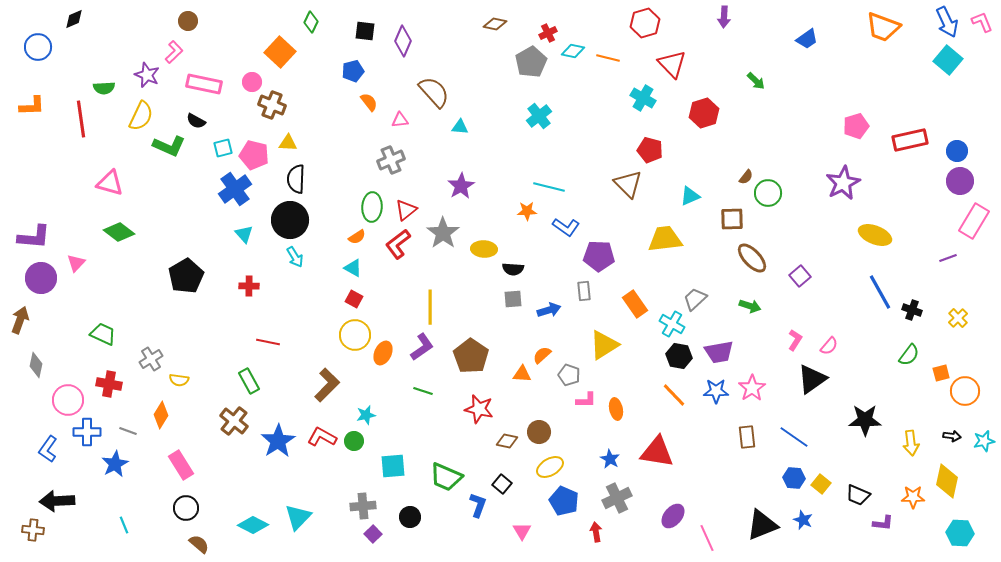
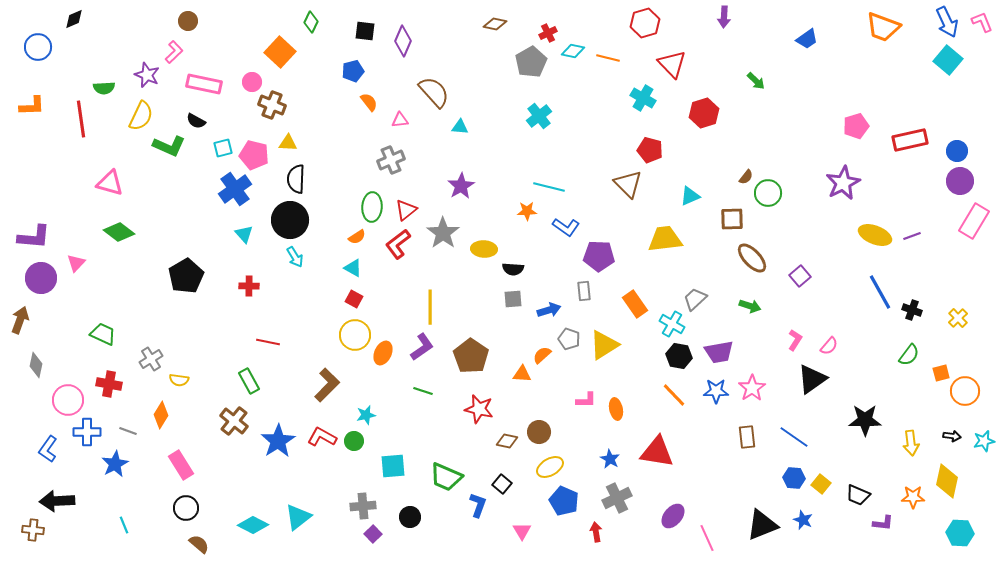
purple line at (948, 258): moved 36 px left, 22 px up
gray pentagon at (569, 375): moved 36 px up
cyan triangle at (298, 517): rotated 8 degrees clockwise
